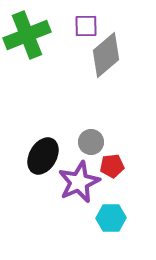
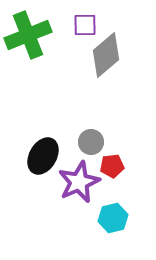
purple square: moved 1 px left, 1 px up
green cross: moved 1 px right
cyan hexagon: moved 2 px right; rotated 12 degrees counterclockwise
